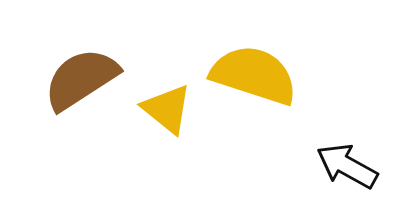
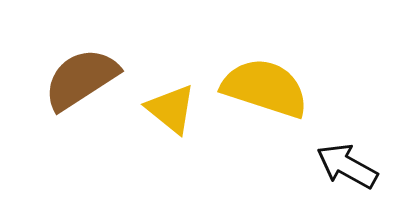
yellow semicircle: moved 11 px right, 13 px down
yellow triangle: moved 4 px right
